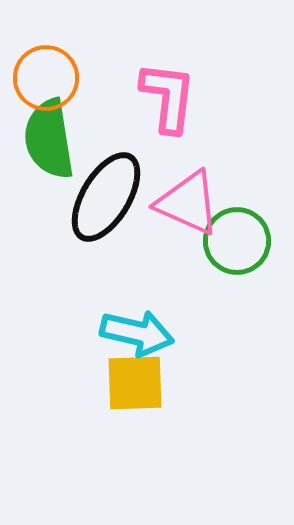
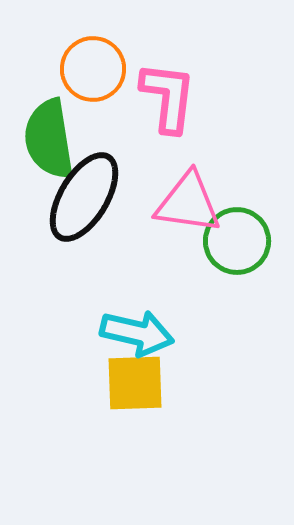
orange circle: moved 47 px right, 9 px up
black ellipse: moved 22 px left
pink triangle: rotated 16 degrees counterclockwise
